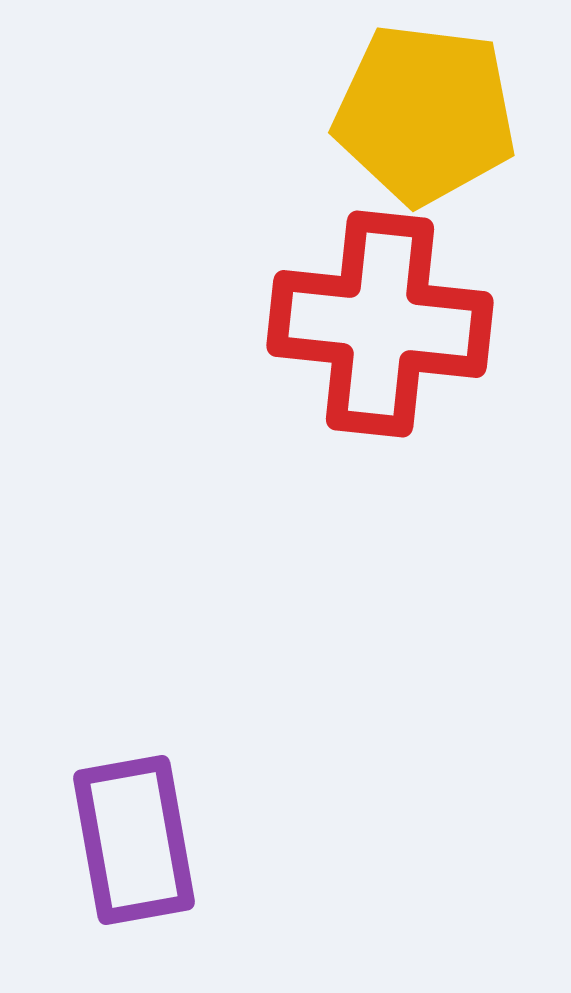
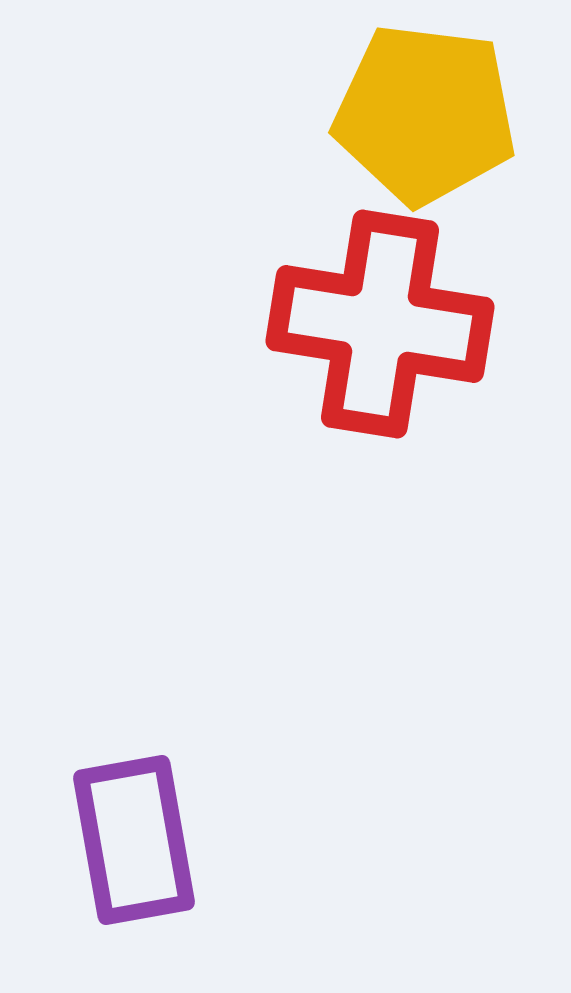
red cross: rotated 3 degrees clockwise
